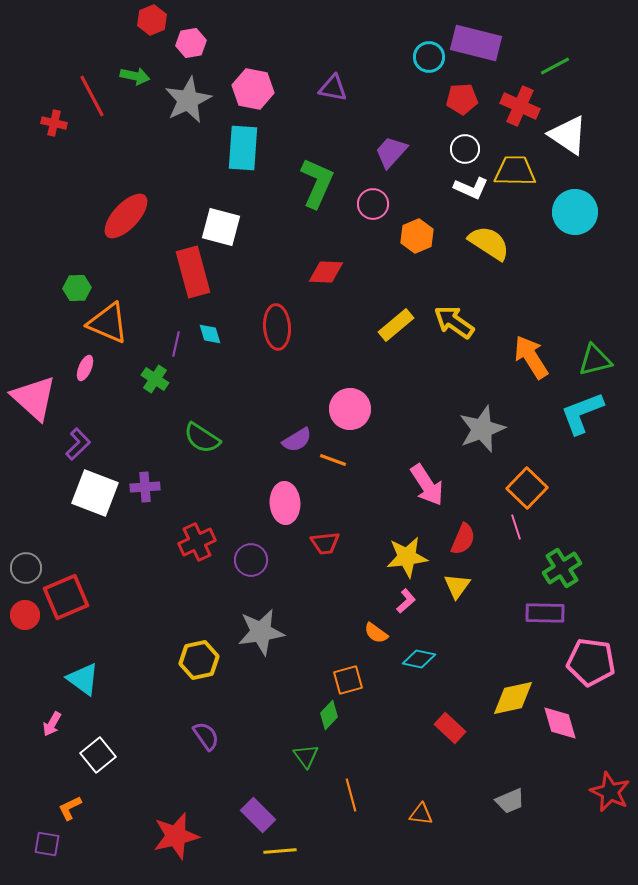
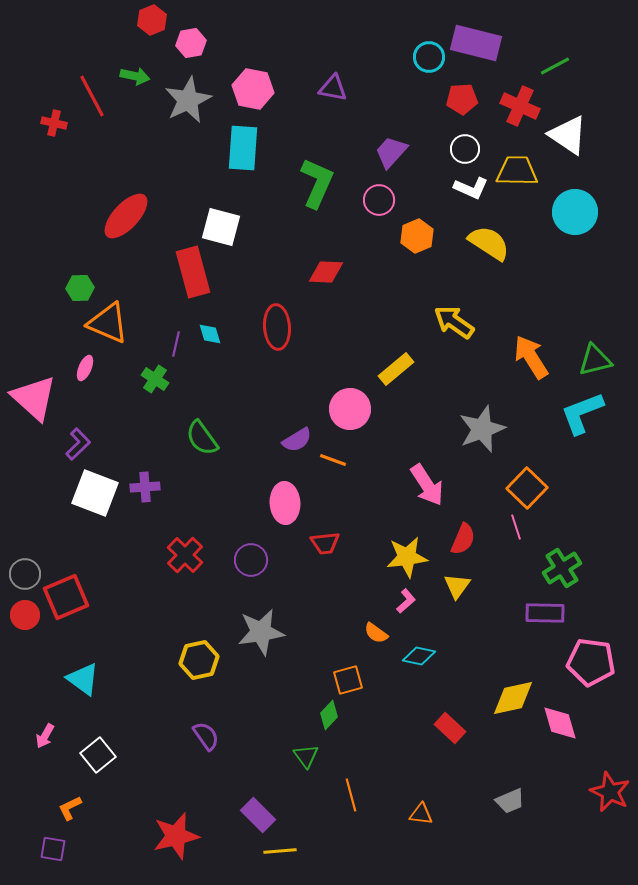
yellow trapezoid at (515, 171): moved 2 px right
pink circle at (373, 204): moved 6 px right, 4 px up
green hexagon at (77, 288): moved 3 px right
yellow rectangle at (396, 325): moved 44 px down
green semicircle at (202, 438): rotated 21 degrees clockwise
red cross at (197, 542): moved 12 px left, 13 px down; rotated 21 degrees counterclockwise
gray circle at (26, 568): moved 1 px left, 6 px down
cyan diamond at (419, 659): moved 3 px up
pink arrow at (52, 724): moved 7 px left, 12 px down
purple square at (47, 844): moved 6 px right, 5 px down
